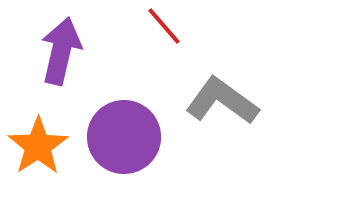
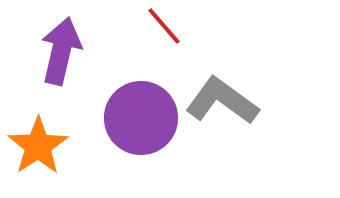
purple circle: moved 17 px right, 19 px up
